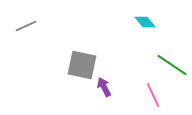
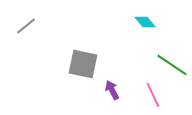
gray line: rotated 15 degrees counterclockwise
gray square: moved 1 px right, 1 px up
purple arrow: moved 8 px right, 3 px down
